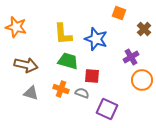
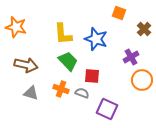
green trapezoid: rotated 30 degrees clockwise
